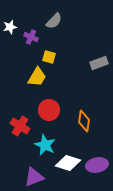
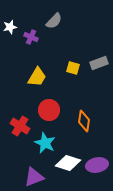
yellow square: moved 24 px right, 11 px down
cyan star: moved 2 px up
